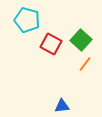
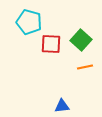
cyan pentagon: moved 2 px right, 2 px down
red square: rotated 25 degrees counterclockwise
orange line: moved 3 px down; rotated 42 degrees clockwise
